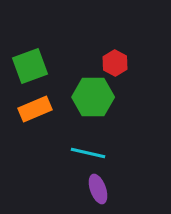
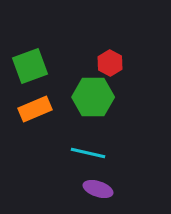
red hexagon: moved 5 px left
purple ellipse: rotated 52 degrees counterclockwise
